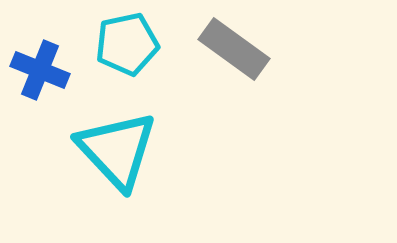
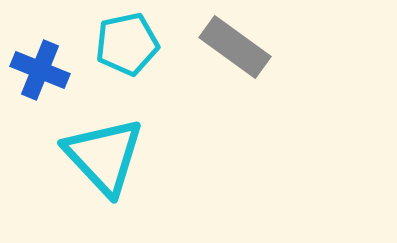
gray rectangle: moved 1 px right, 2 px up
cyan triangle: moved 13 px left, 6 px down
